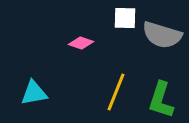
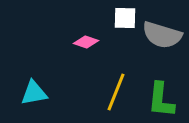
pink diamond: moved 5 px right, 1 px up
green L-shape: rotated 12 degrees counterclockwise
